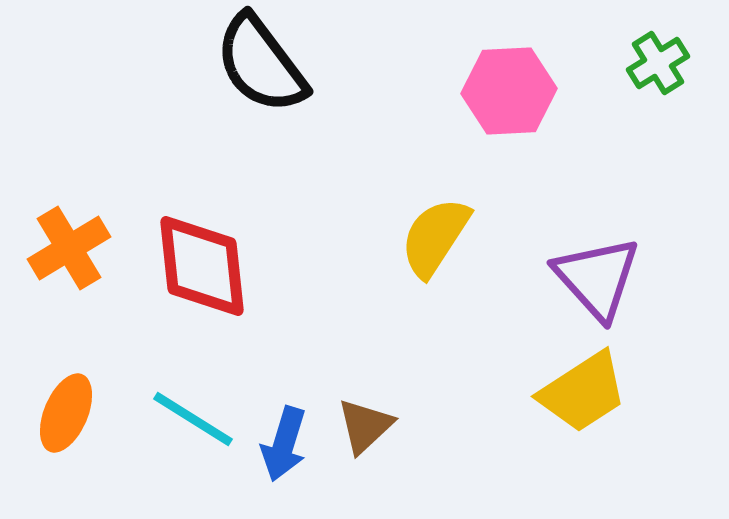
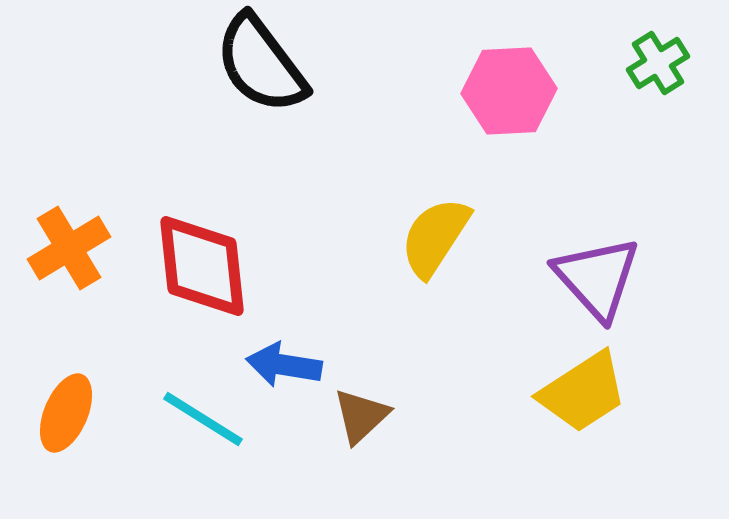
cyan line: moved 10 px right
brown triangle: moved 4 px left, 10 px up
blue arrow: moved 79 px up; rotated 82 degrees clockwise
